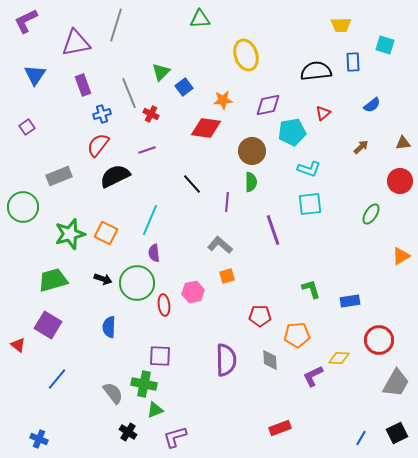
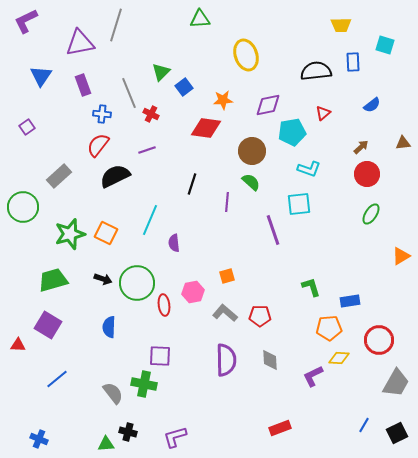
purple triangle at (76, 43): moved 4 px right
blue triangle at (35, 75): moved 6 px right, 1 px down
blue cross at (102, 114): rotated 24 degrees clockwise
gray rectangle at (59, 176): rotated 20 degrees counterclockwise
red circle at (400, 181): moved 33 px left, 7 px up
green semicircle at (251, 182): rotated 48 degrees counterclockwise
black line at (192, 184): rotated 60 degrees clockwise
cyan square at (310, 204): moved 11 px left
gray L-shape at (220, 245): moved 5 px right, 68 px down
purple semicircle at (154, 253): moved 20 px right, 10 px up
green L-shape at (311, 289): moved 2 px up
orange pentagon at (297, 335): moved 32 px right, 7 px up
red triangle at (18, 345): rotated 35 degrees counterclockwise
blue line at (57, 379): rotated 10 degrees clockwise
green triangle at (155, 410): moved 49 px left, 34 px down; rotated 18 degrees clockwise
black cross at (128, 432): rotated 18 degrees counterclockwise
blue line at (361, 438): moved 3 px right, 13 px up
